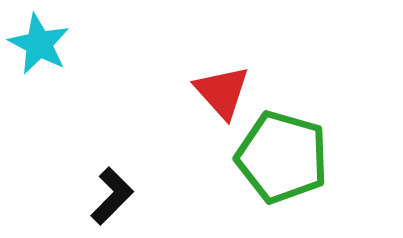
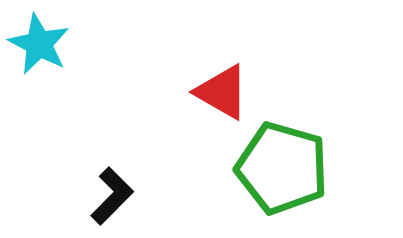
red triangle: rotated 18 degrees counterclockwise
green pentagon: moved 11 px down
